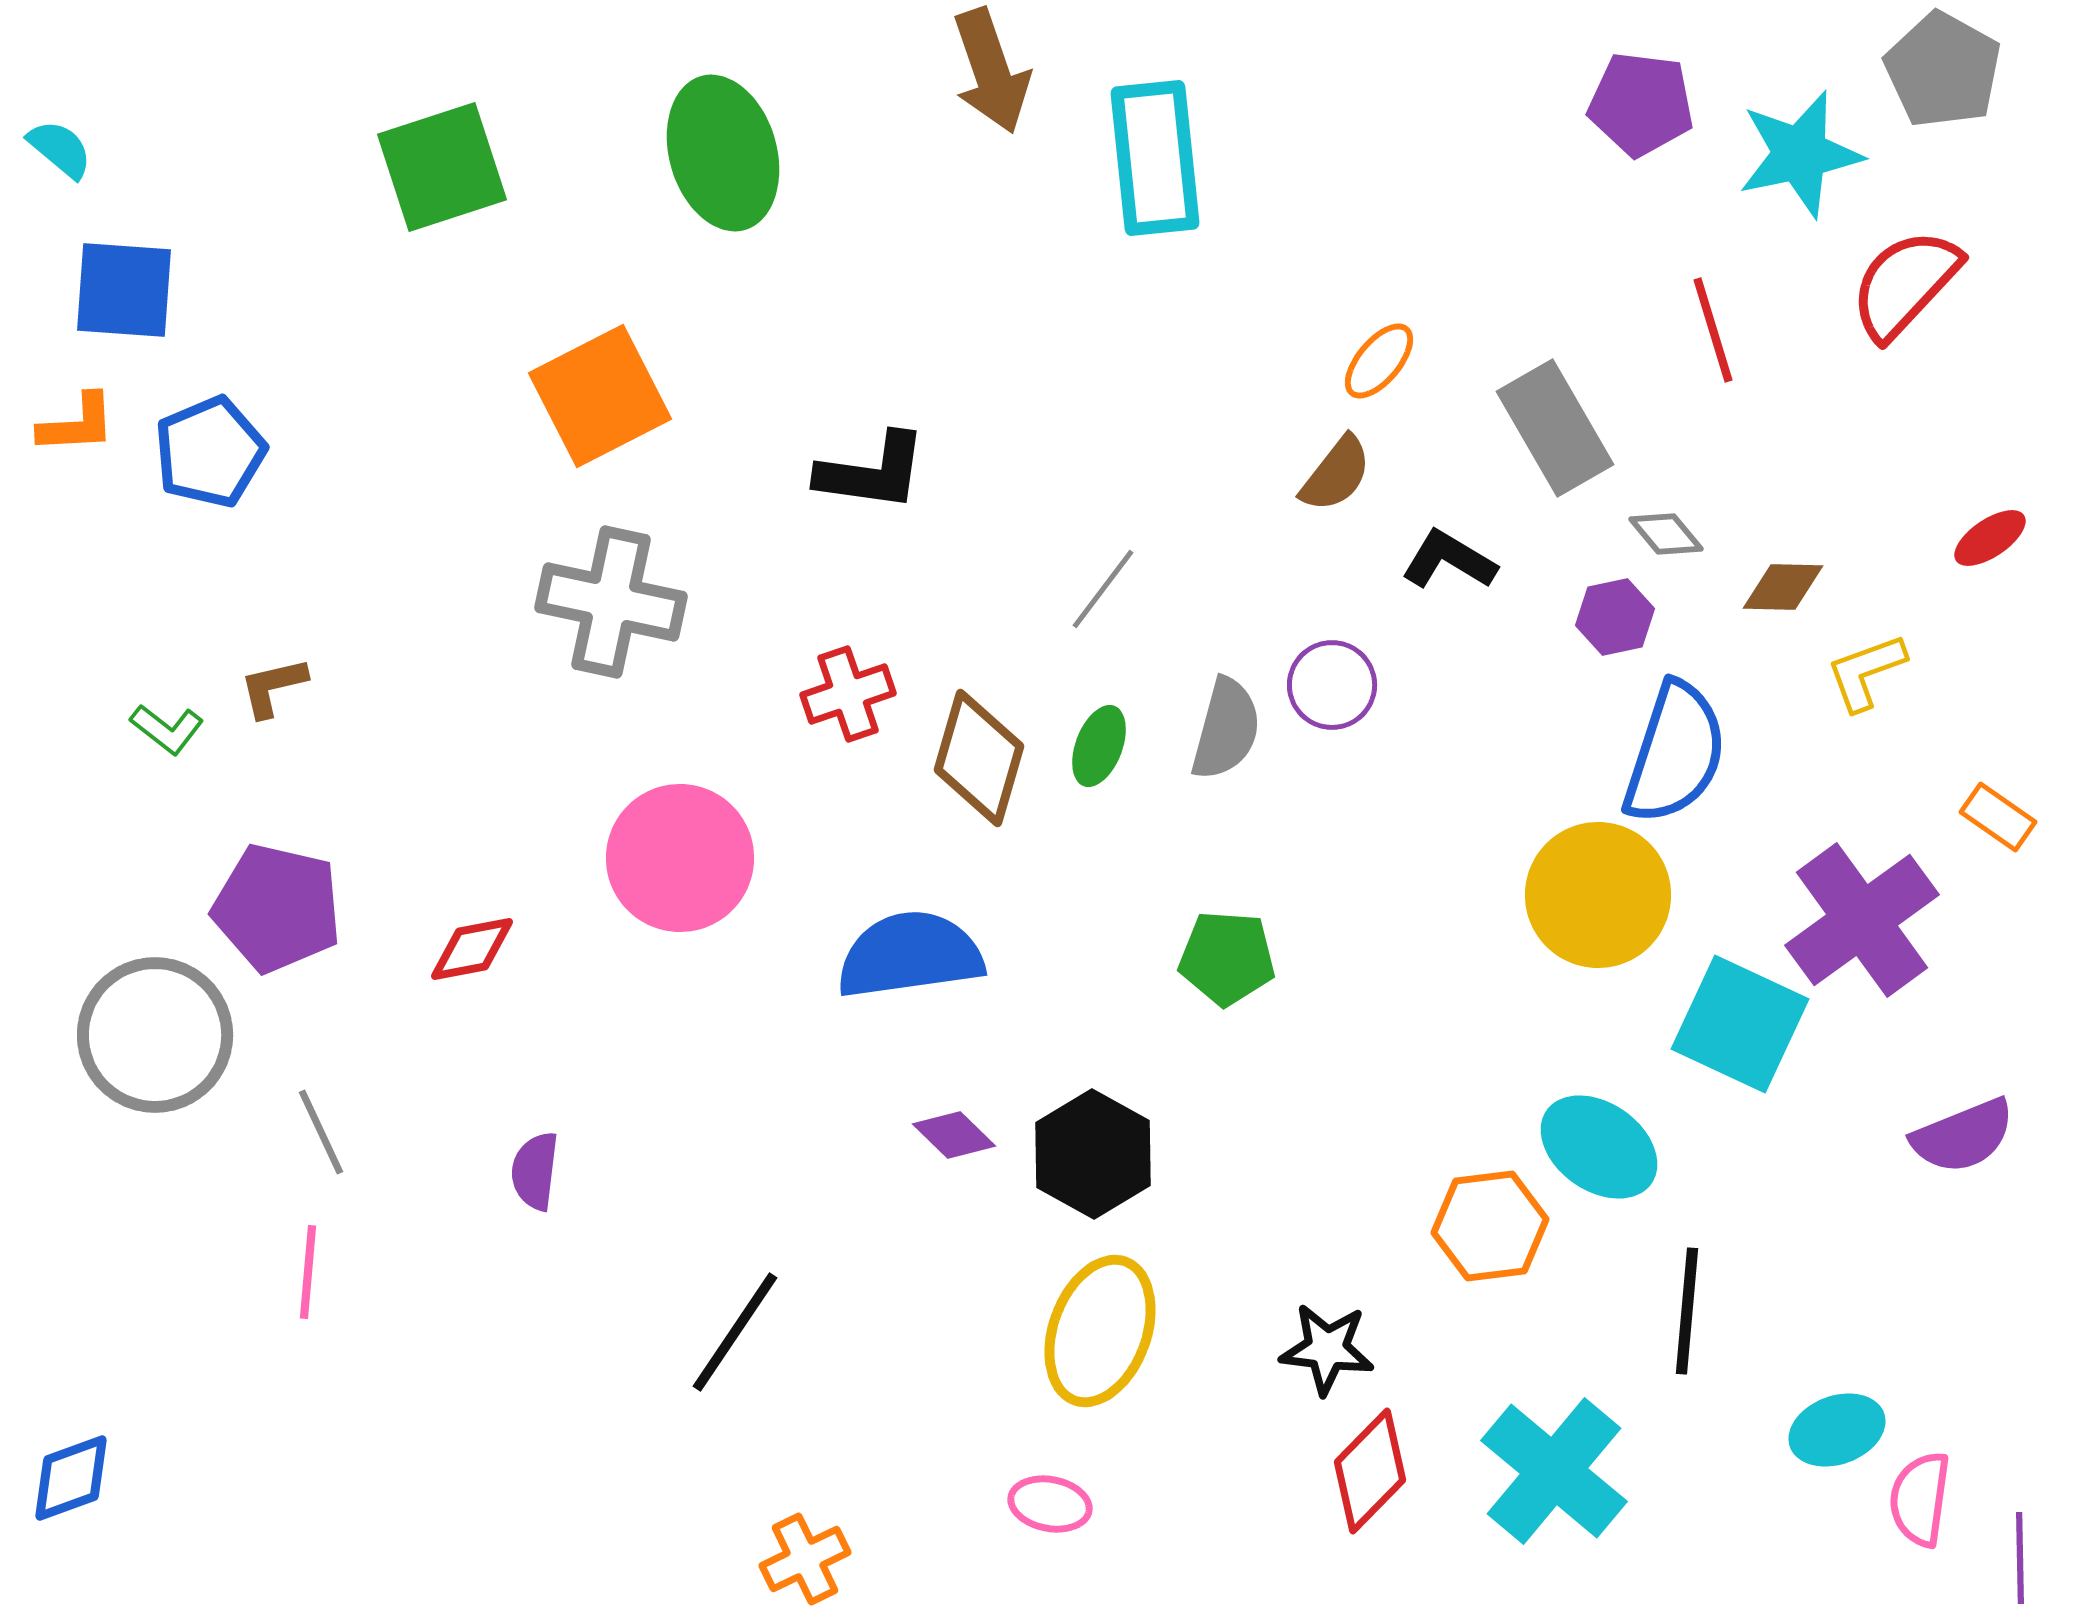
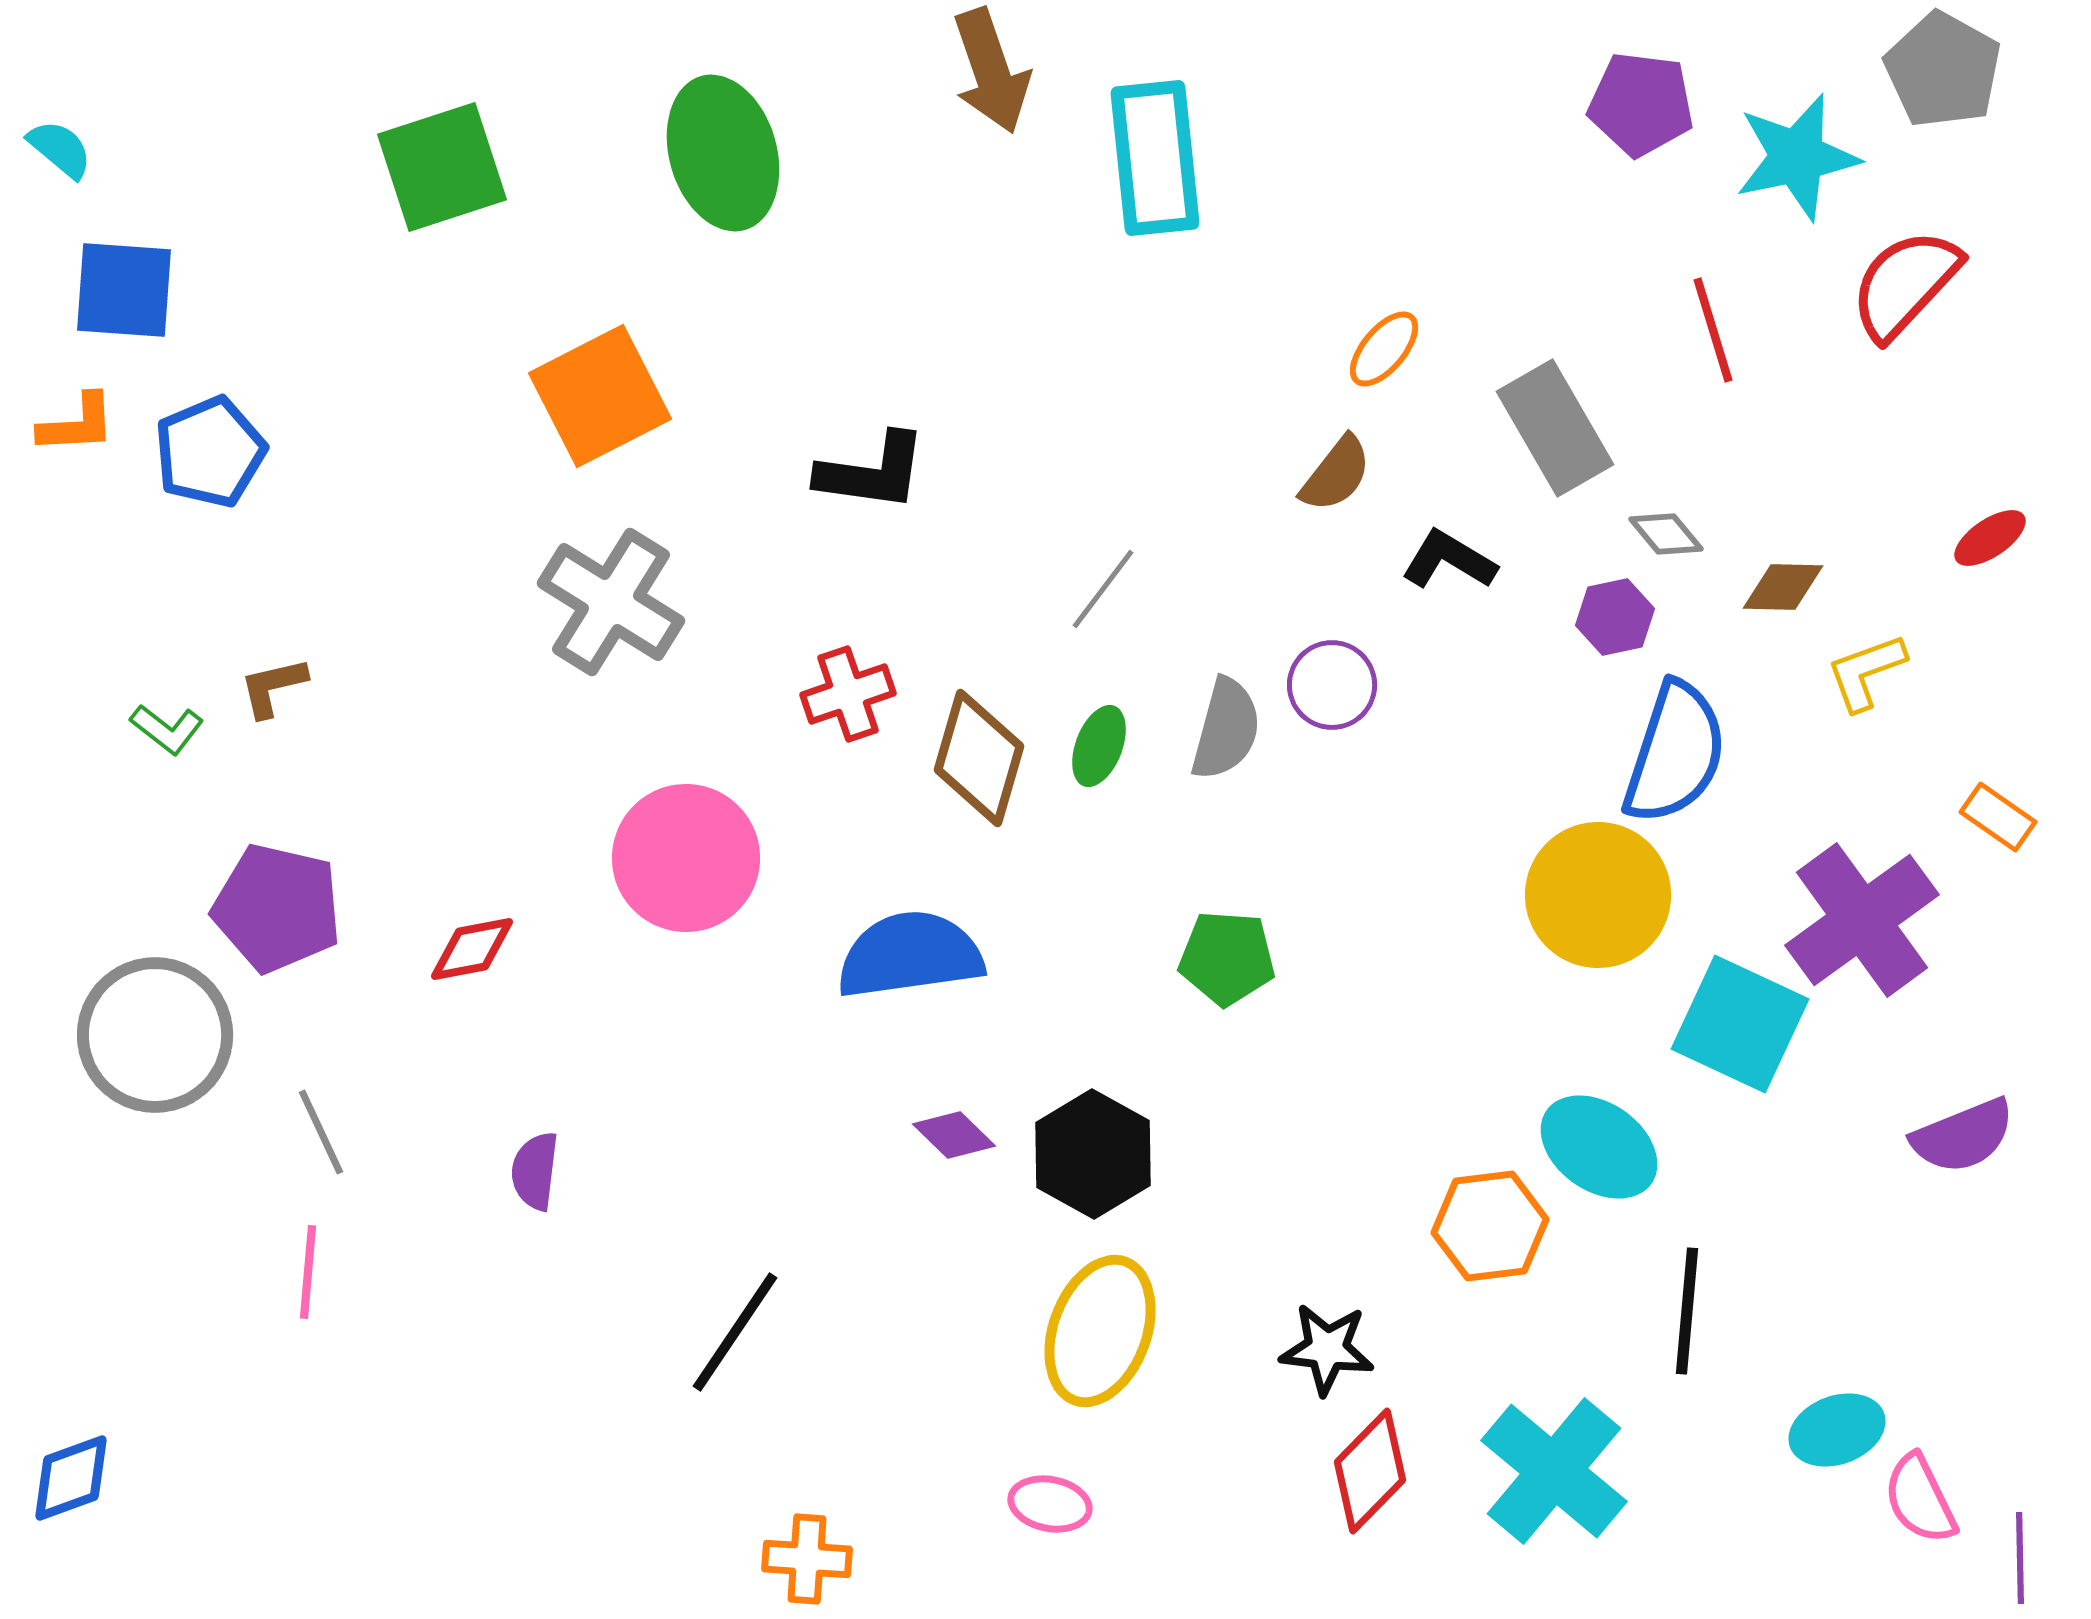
cyan star at (1800, 154): moved 3 px left, 3 px down
orange ellipse at (1379, 361): moved 5 px right, 12 px up
gray cross at (611, 602): rotated 20 degrees clockwise
pink circle at (680, 858): moved 6 px right
pink semicircle at (1920, 1499): rotated 34 degrees counterclockwise
orange cross at (805, 1559): moved 2 px right; rotated 30 degrees clockwise
